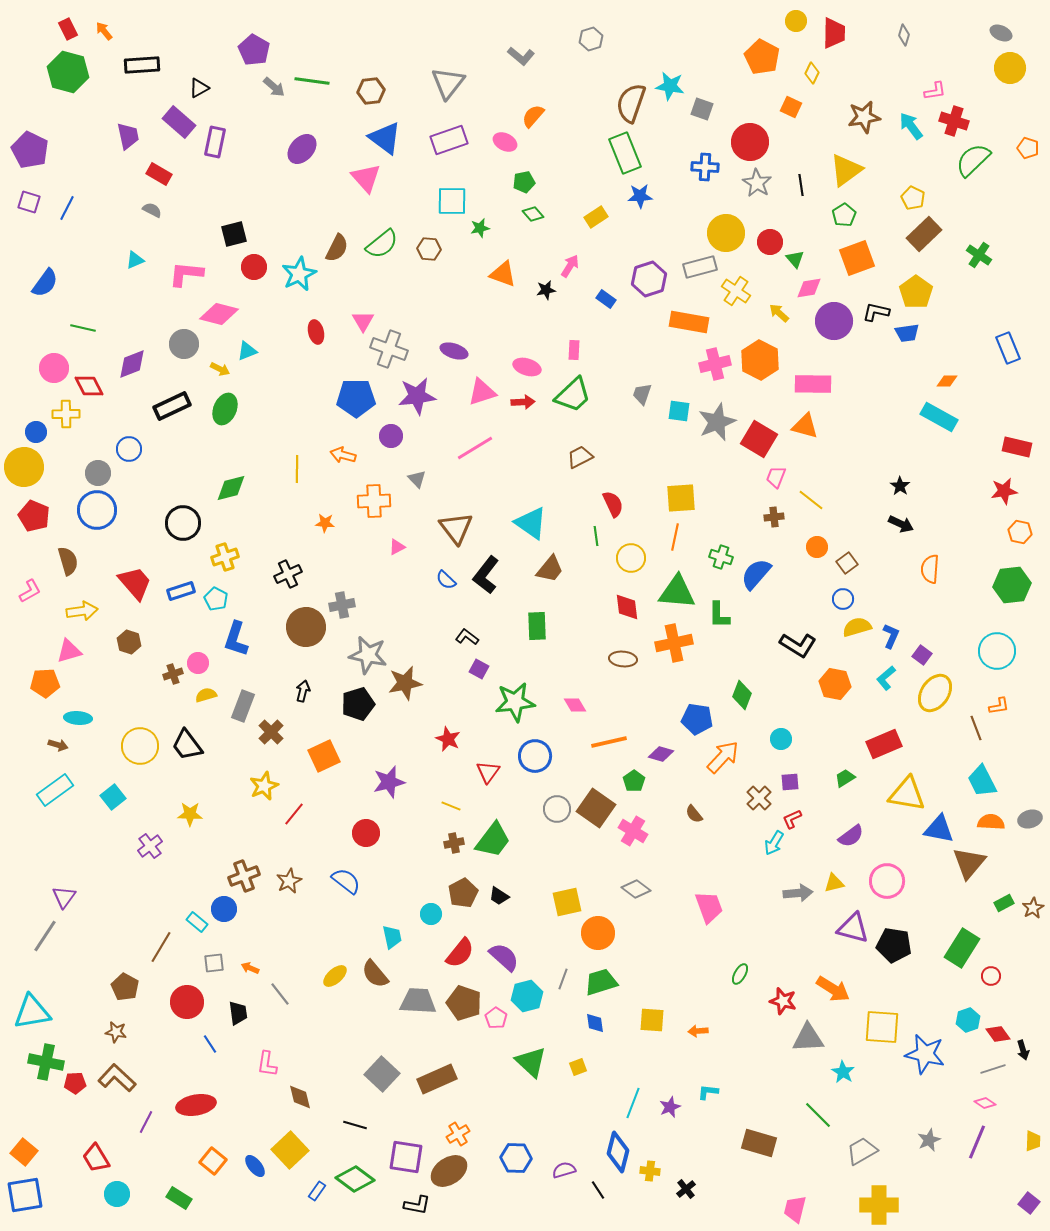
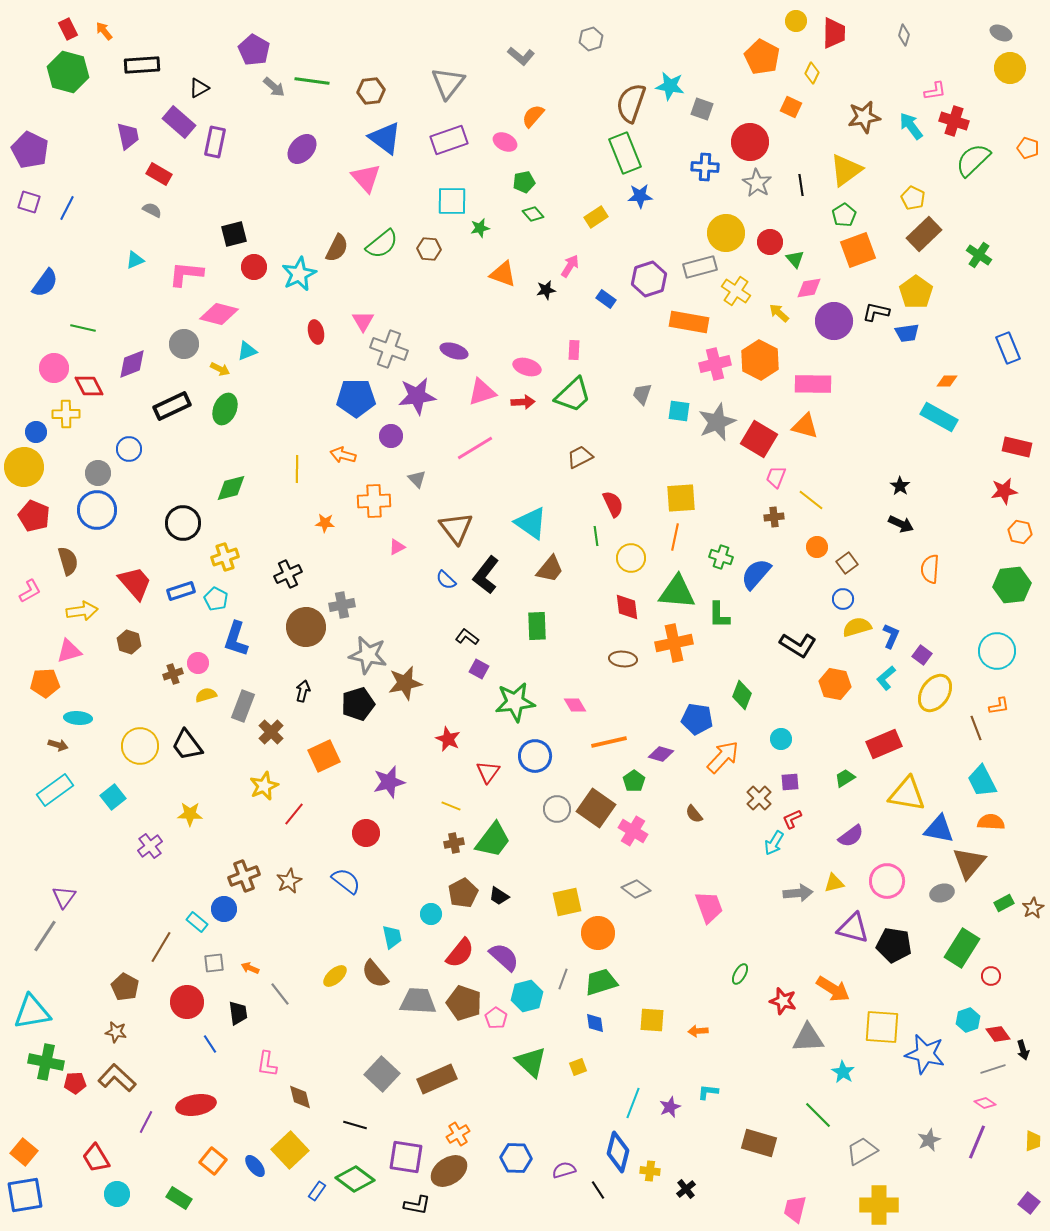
orange square at (857, 258): moved 1 px right, 8 px up
gray ellipse at (1030, 819): moved 88 px left, 74 px down
